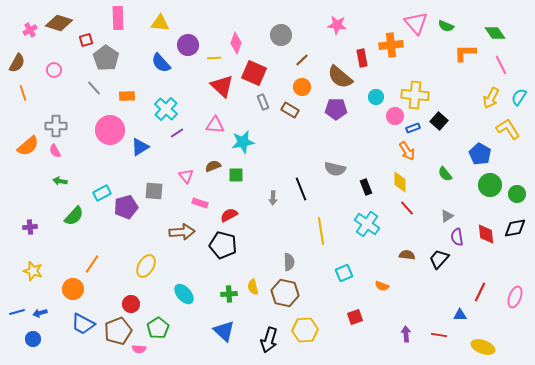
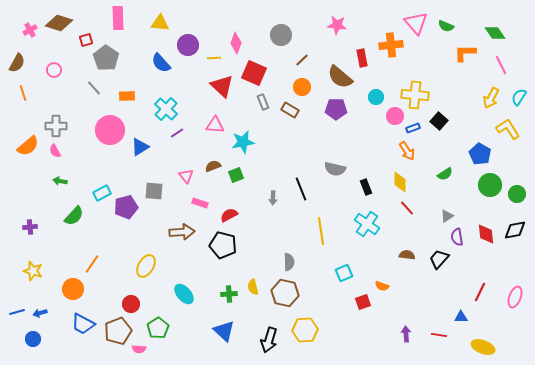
green semicircle at (445, 174): rotated 84 degrees counterclockwise
green square at (236, 175): rotated 21 degrees counterclockwise
black diamond at (515, 228): moved 2 px down
blue triangle at (460, 315): moved 1 px right, 2 px down
red square at (355, 317): moved 8 px right, 15 px up
